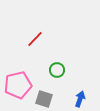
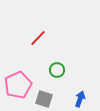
red line: moved 3 px right, 1 px up
pink pentagon: rotated 12 degrees counterclockwise
